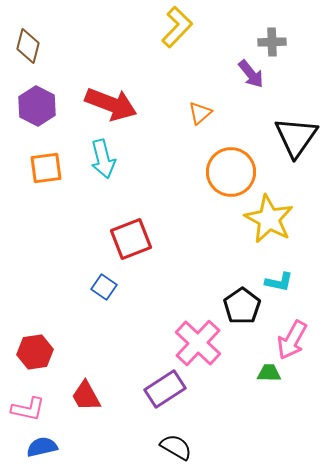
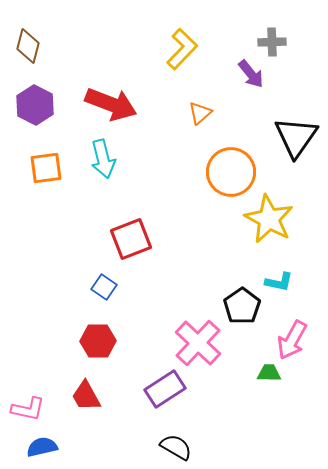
yellow L-shape: moved 5 px right, 22 px down
purple hexagon: moved 2 px left, 1 px up
red hexagon: moved 63 px right, 11 px up; rotated 8 degrees clockwise
